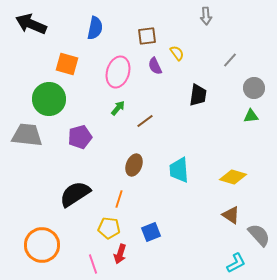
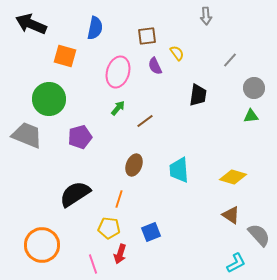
orange square: moved 2 px left, 8 px up
gray trapezoid: rotated 16 degrees clockwise
